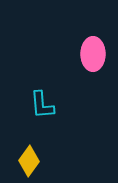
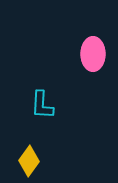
cyan L-shape: rotated 8 degrees clockwise
